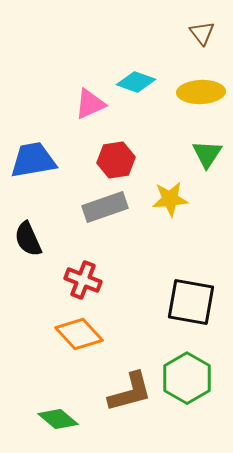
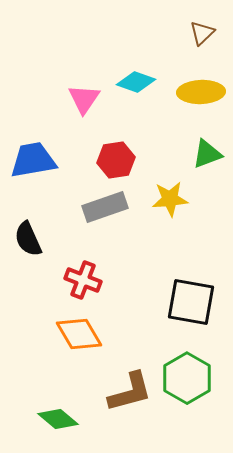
brown triangle: rotated 24 degrees clockwise
pink triangle: moved 6 px left, 5 px up; rotated 32 degrees counterclockwise
green triangle: rotated 36 degrees clockwise
orange diamond: rotated 12 degrees clockwise
